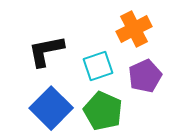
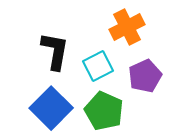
orange cross: moved 7 px left, 2 px up
black L-shape: moved 9 px right; rotated 111 degrees clockwise
cyan square: rotated 8 degrees counterclockwise
green pentagon: moved 1 px right
